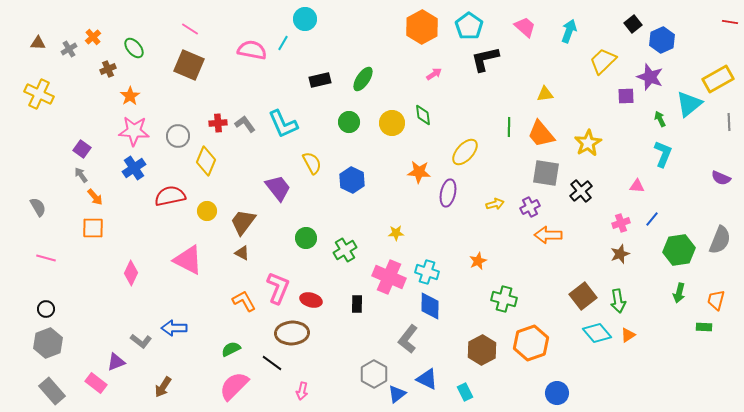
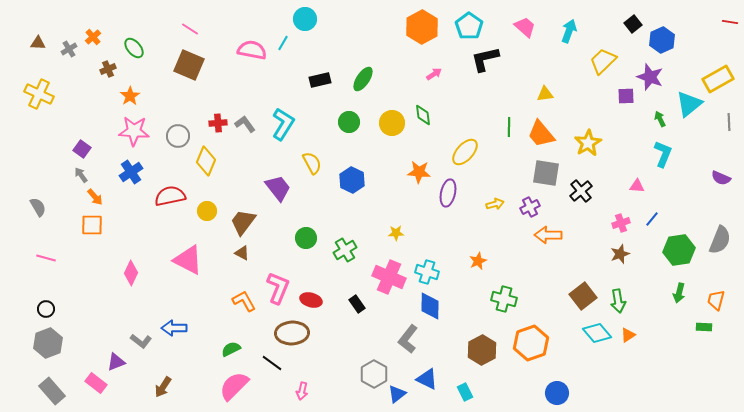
cyan L-shape at (283, 124): rotated 124 degrees counterclockwise
blue cross at (134, 168): moved 3 px left, 4 px down
orange square at (93, 228): moved 1 px left, 3 px up
black rectangle at (357, 304): rotated 36 degrees counterclockwise
